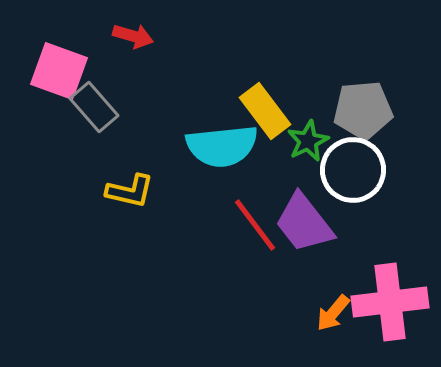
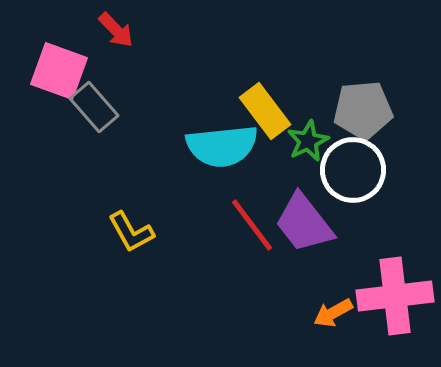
red arrow: moved 17 px left, 6 px up; rotated 30 degrees clockwise
yellow L-shape: moved 1 px right, 41 px down; rotated 48 degrees clockwise
red line: moved 3 px left
pink cross: moved 5 px right, 6 px up
orange arrow: rotated 21 degrees clockwise
